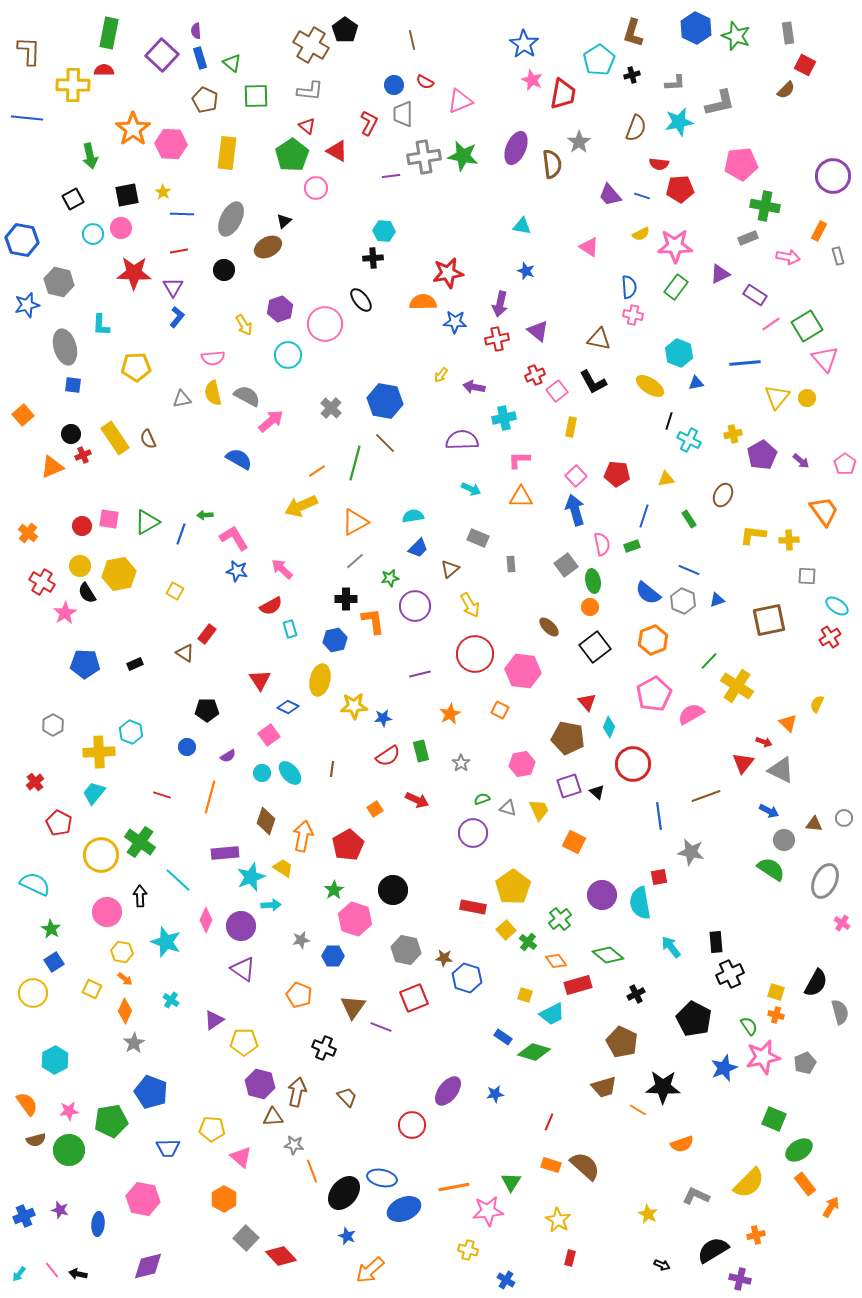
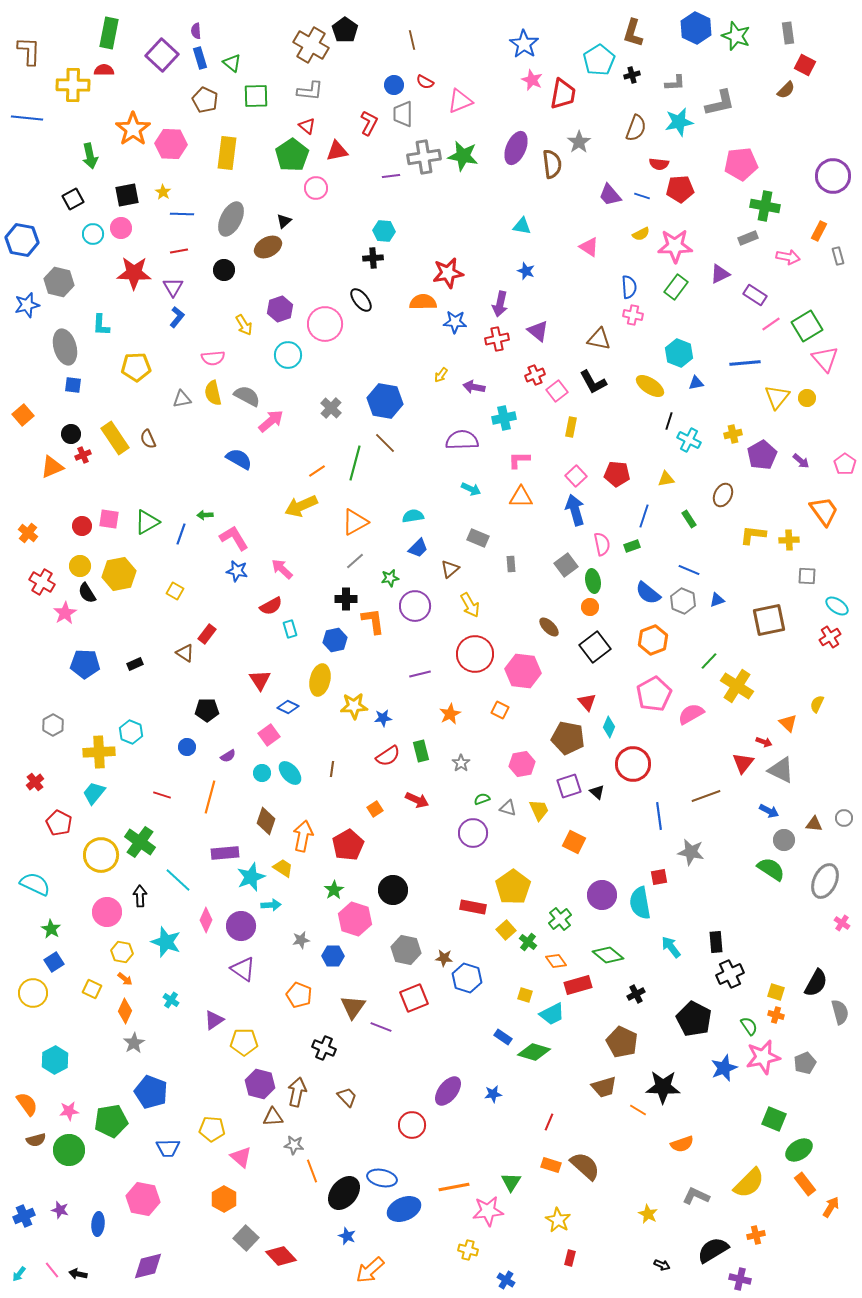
red triangle at (337, 151): rotated 40 degrees counterclockwise
blue star at (495, 1094): moved 2 px left
